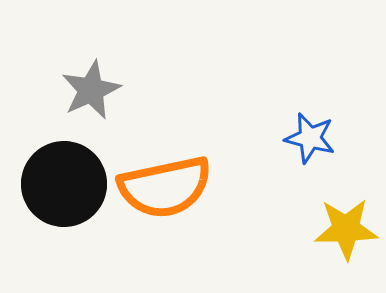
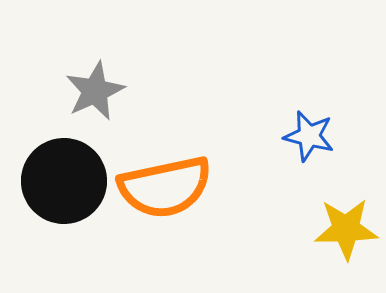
gray star: moved 4 px right, 1 px down
blue star: moved 1 px left, 2 px up
black circle: moved 3 px up
